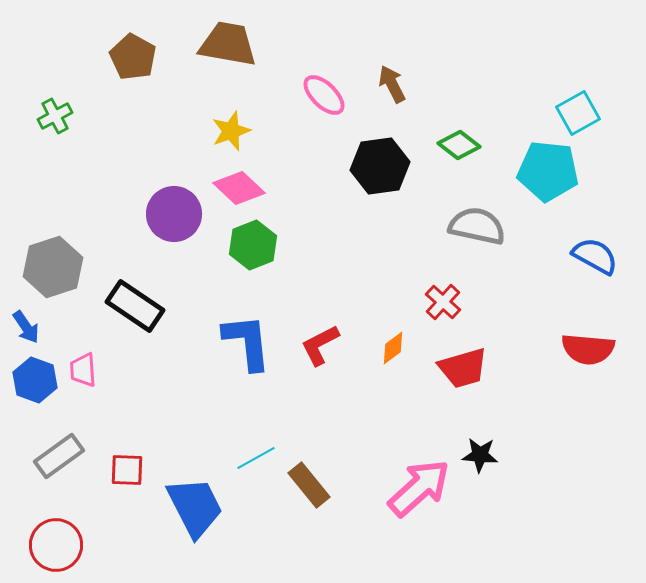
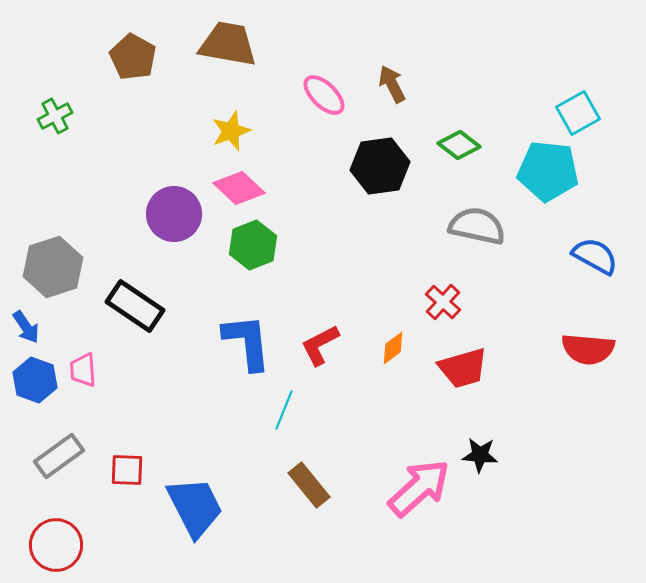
cyan line: moved 28 px right, 48 px up; rotated 39 degrees counterclockwise
